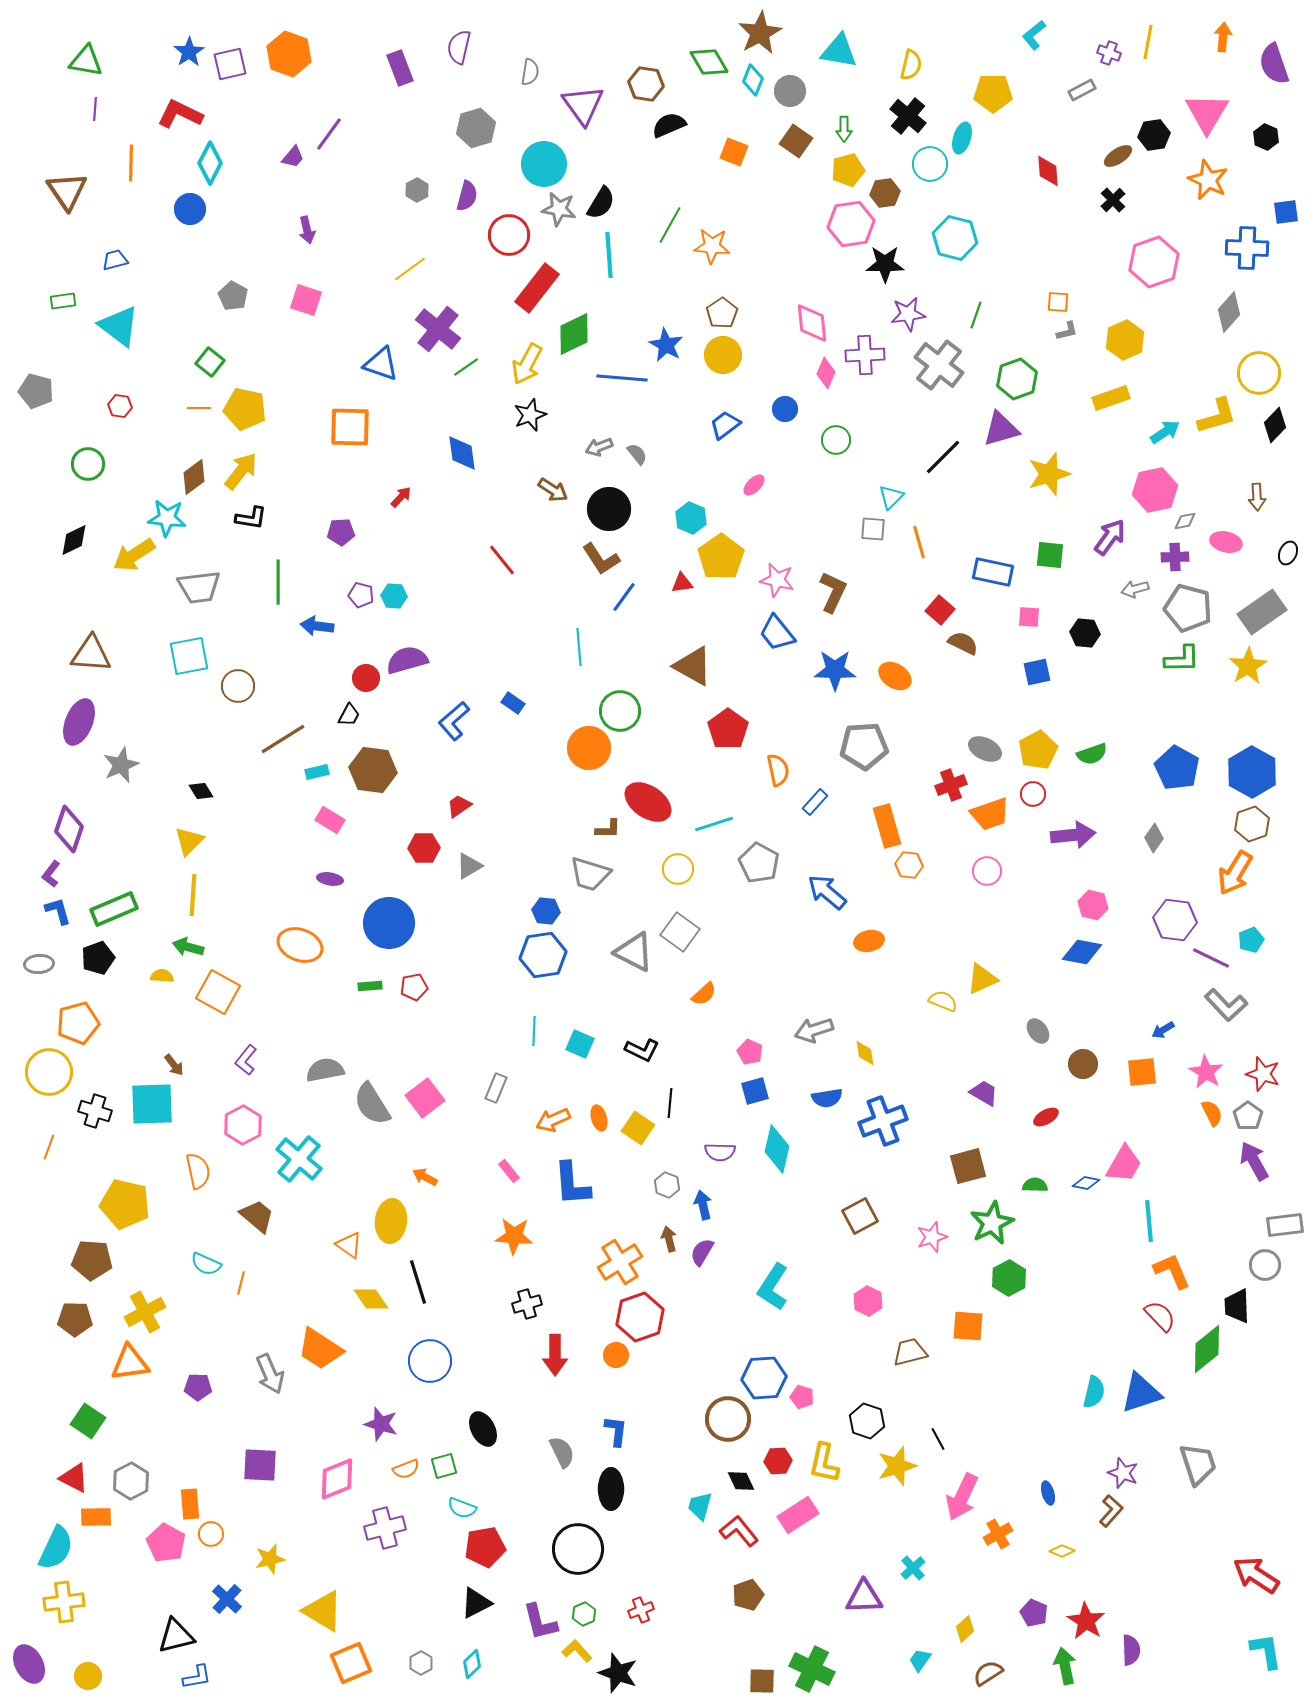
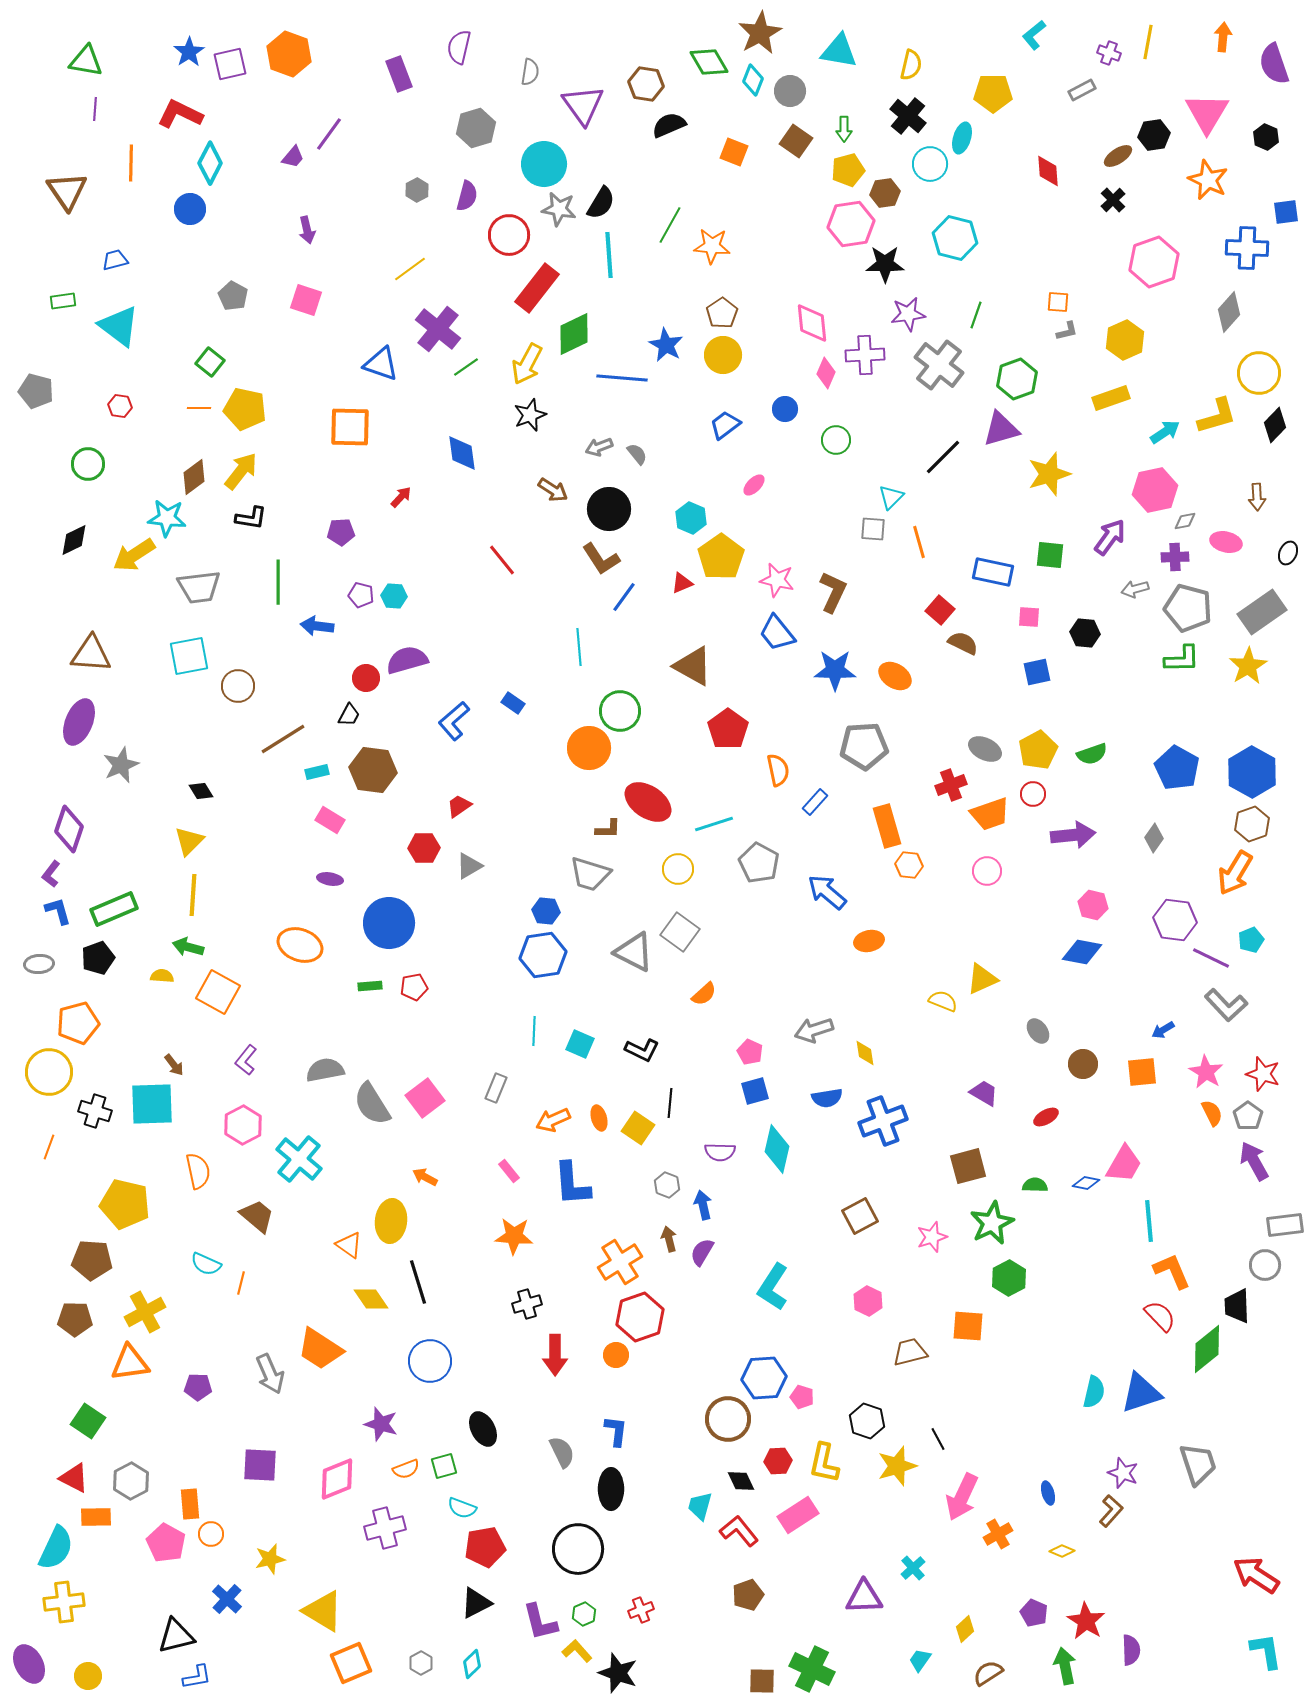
purple rectangle at (400, 68): moved 1 px left, 6 px down
red triangle at (682, 583): rotated 15 degrees counterclockwise
